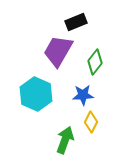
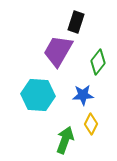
black rectangle: rotated 50 degrees counterclockwise
green diamond: moved 3 px right
cyan hexagon: moved 2 px right, 1 px down; rotated 20 degrees counterclockwise
yellow diamond: moved 2 px down
